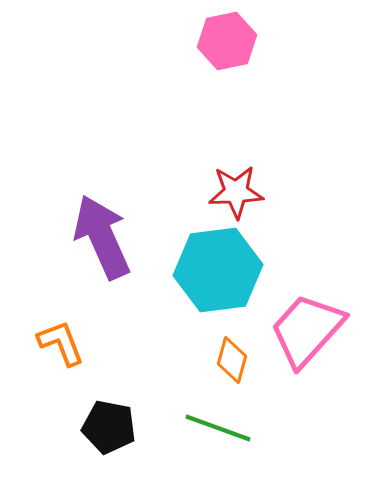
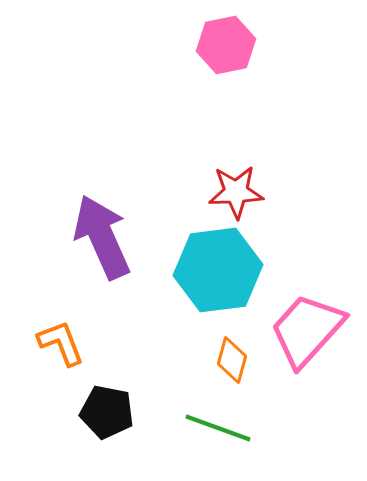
pink hexagon: moved 1 px left, 4 px down
black pentagon: moved 2 px left, 15 px up
